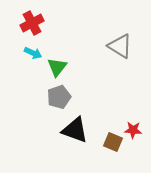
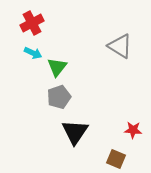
black triangle: moved 2 px down; rotated 44 degrees clockwise
brown square: moved 3 px right, 17 px down
